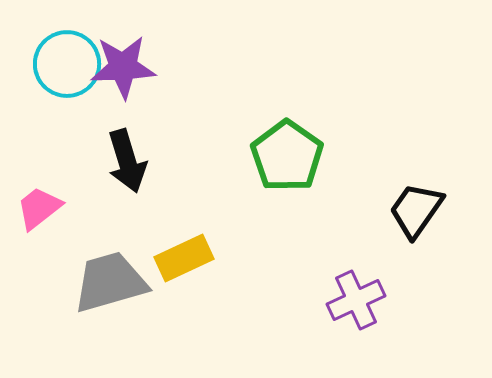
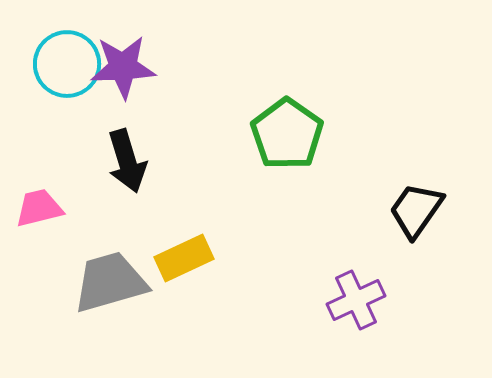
green pentagon: moved 22 px up
pink trapezoid: rotated 24 degrees clockwise
